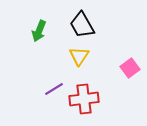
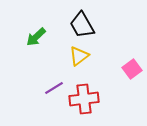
green arrow: moved 3 px left, 6 px down; rotated 25 degrees clockwise
yellow triangle: rotated 20 degrees clockwise
pink square: moved 2 px right, 1 px down
purple line: moved 1 px up
